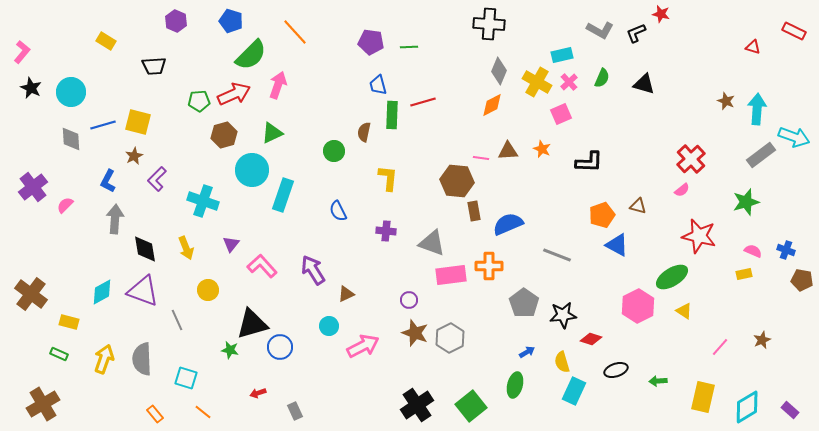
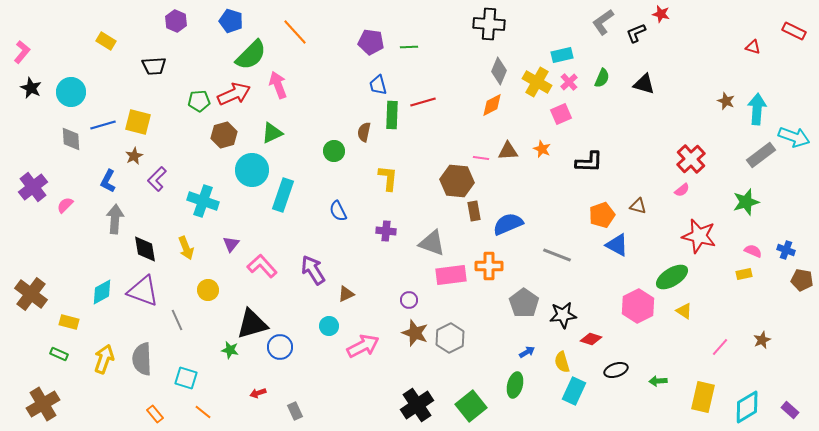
gray L-shape at (600, 30): moved 3 px right, 8 px up; rotated 116 degrees clockwise
pink arrow at (278, 85): rotated 40 degrees counterclockwise
